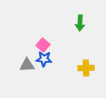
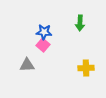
blue star: moved 27 px up
